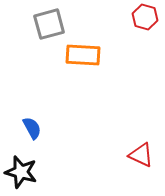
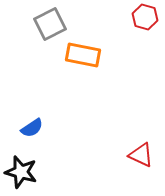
gray square: moved 1 px right; rotated 12 degrees counterclockwise
orange rectangle: rotated 8 degrees clockwise
blue semicircle: rotated 85 degrees clockwise
